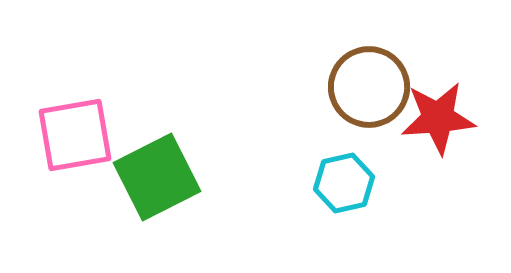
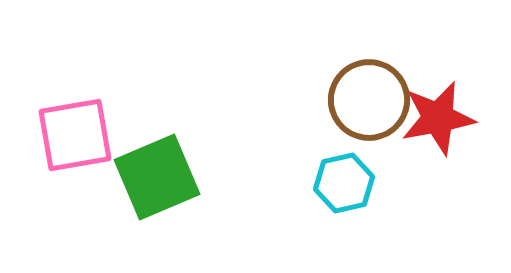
brown circle: moved 13 px down
red star: rotated 6 degrees counterclockwise
green square: rotated 4 degrees clockwise
